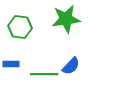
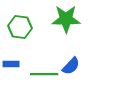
green star: rotated 8 degrees clockwise
